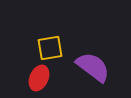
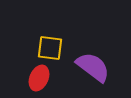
yellow square: rotated 16 degrees clockwise
